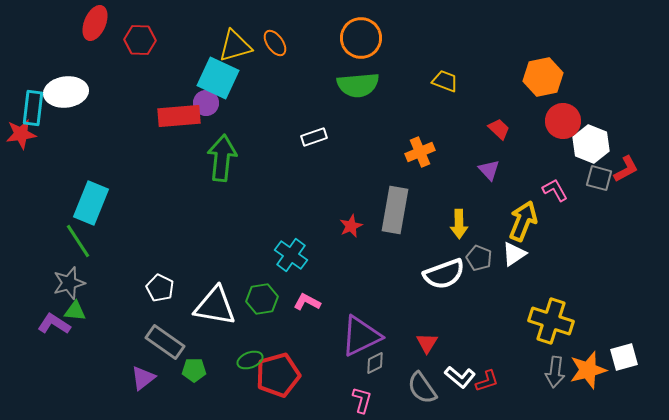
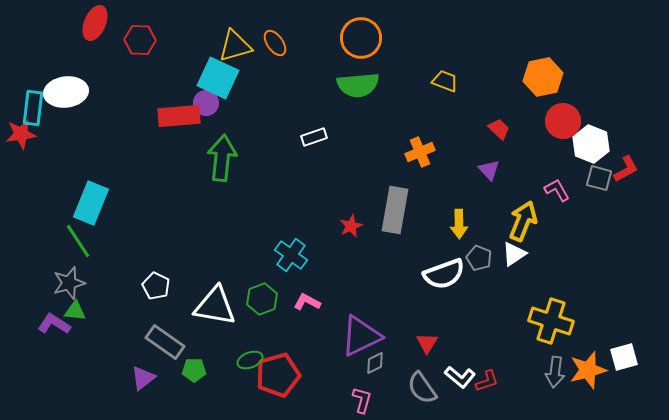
pink L-shape at (555, 190): moved 2 px right
white pentagon at (160, 288): moved 4 px left, 2 px up
green hexagon at (262, 299): rotated 12 degrees counterclockwise
